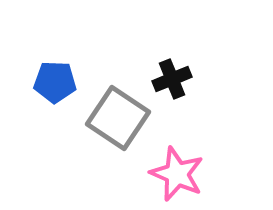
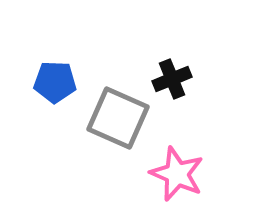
gray square: rotated 10 degrees counterclockwise
